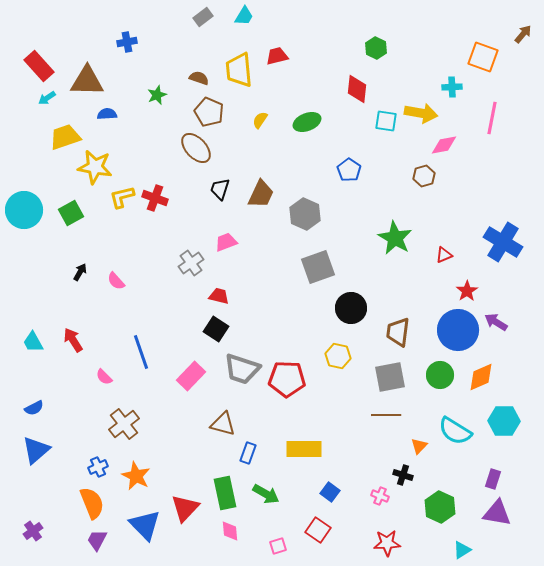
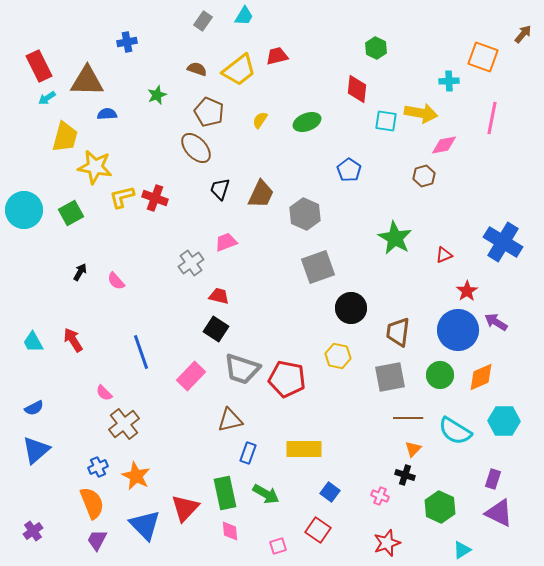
gray rectangle at (203, 17): moved 4 px down; rotated 18 degrees counterclockwise
red rectangle at (39, 66): rotated 16 degrees clockwise
yellow trapezoid at (239, 70): rotated 123 degrees counterclockwise
brown semicircle at (199, 78): moved 2 px left, 9 px up
cyan cross at (452, 87): moved 3 px left, 6 px up
yellow trapezoid at (65, 137): rotated 124 degrees clockwise
pink semicircle at (104, 377): moved 16 px down
red pentagon at (287, 379): rotated 9 degrees clockwise
brown line at (386, 415): moved 22 px right, 3 px down
brown triangle at (223, 424): moved 7 px right, 4 px up; rotated 28 degrees counterclockwise
orange triangle at (419, 446): moved 6 px left, 3 px down
black cross at (403, 475): moved 2 px right
purple triangle at (497, 513): moved 2 px right; rotated 16 degrees clockwise
red star at (387, 543): rotated 16 degrees counterclockwise
